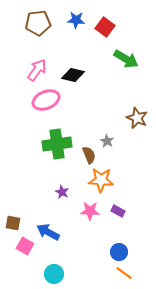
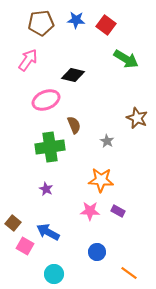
brown pentagon: moved 3 px right
red square: moved 1 px right, 2 px up
pink arrow: moved 9 px left, 10 px up
green cross: moved 7 px left, 3 px down
brown semicircle: moved 15 px left, 30 px up
purple star: moved 16 px left, 3 px up
brown square: rotated 28 degrees clockwise
blue circle: moved 22 px left
orange line: moved 5 px right
